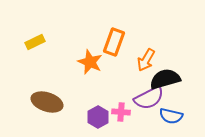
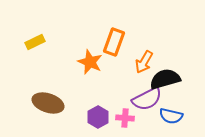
orange arrow: moved 2 px left, 2 px down
purple semicircle: moved 2 px left, 1 px down
brown ellipse: moved 1 px right, 1 px down
pink cross: moved 4 px right, 6 px down
